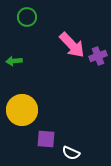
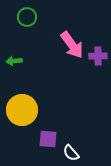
pink arrow: rotated 8 degrees clockwise
purple cross: rotated 18 degrees clockwise
purple square: moved 2 px right
white semicircle: rotated 24 degrees clockwise
